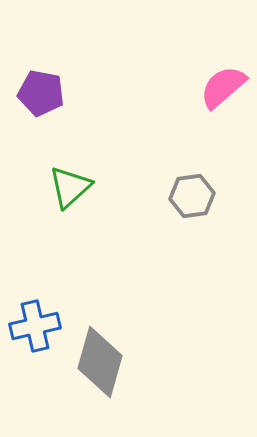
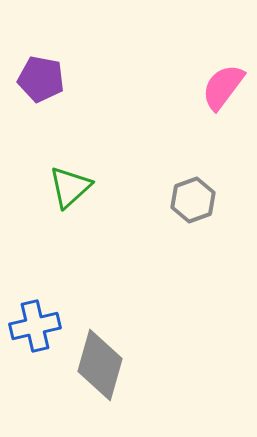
pink semicircle: rotated 12 degrees counterclockwise
purple pentagon: moved 14 px up
gray hexagon: moved 1 px right, 4 px down; rotated 12 degrees counterclockwise
gray diamond: moved 3 px down
